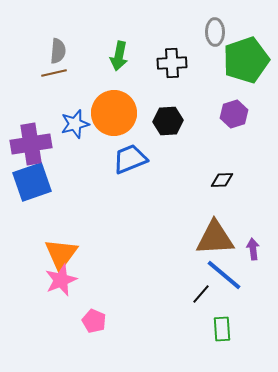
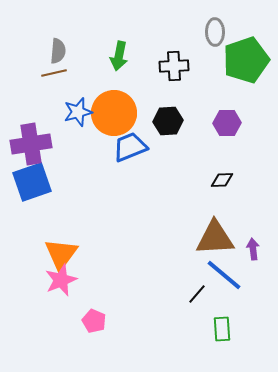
black cross: moved 2 px right, 3 px down
purple hexagon: moved 7 px left, 9 px down; rotated 16 degrees clockwise
blue star: moved 3 px right, 12 px up
blue trapezoid: moved 12 px up
black line: moved 4 px left
